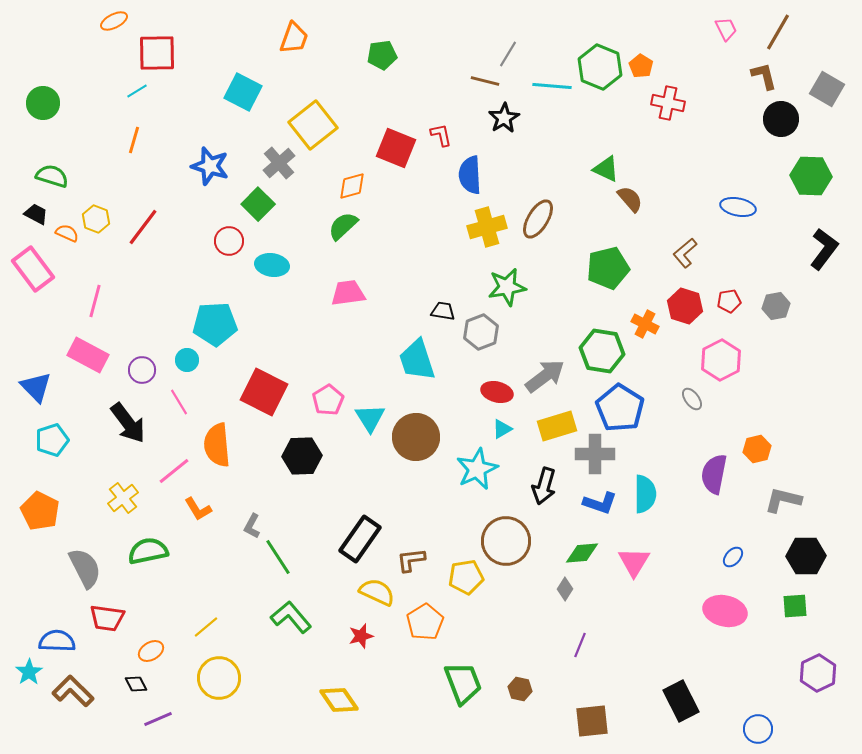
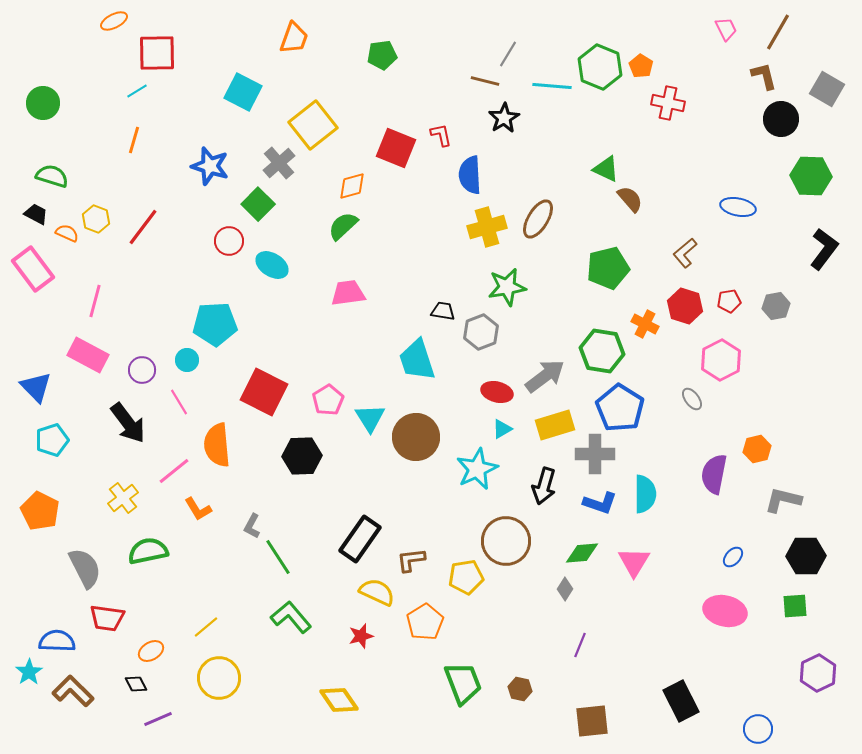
cyan ellipse at (272, 265): rotated 24 degrees clockwise
yellow rectangle at (557, 426): moved 2 px left, 1 px up
